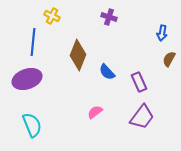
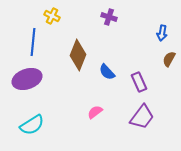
cyan semicircle: rotated 80 degrees clockwise
